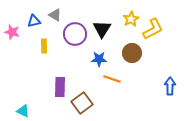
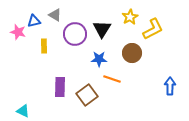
yellow star: moved 1 px left, 2 px up
pink star: moved 6 px right
brown square: moved 5 px right, 8 px up
